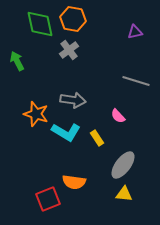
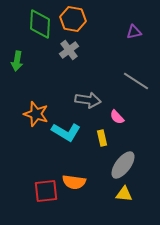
green diamond: rotated 16 degrees clockwise
purple triangle: moved 1 px left
green arrow: rotated 144 degrees counterclockwise
gray line: rotated 16 degrees clockwise
gray arrow: moved 15 px right
pink semicircle: moved 1 px left, 1 px down
yellow rectangle: moved 5 px right; rotated 21 degrees clockwise
red square: moved 2 px left, 8 px up; rotated 15 degrees clockwise
